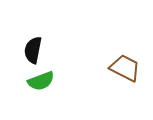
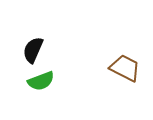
black semicircle: rotated 12 degrees clockwise
